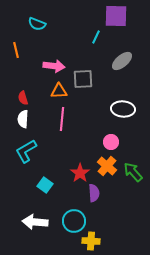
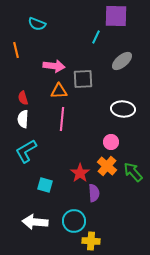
cyan square: rotated 21 degrees counterclockwise
